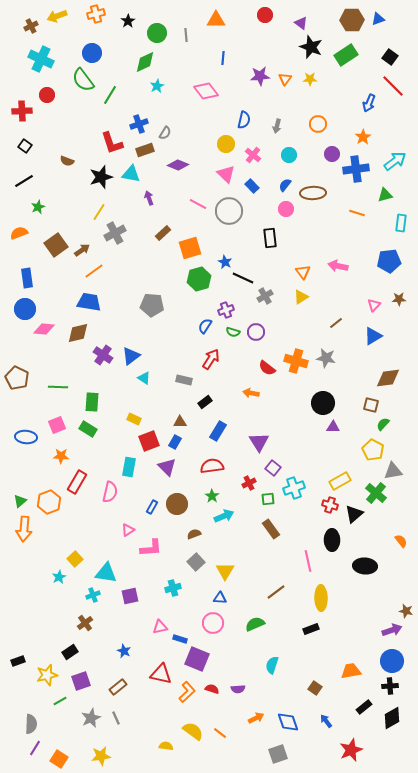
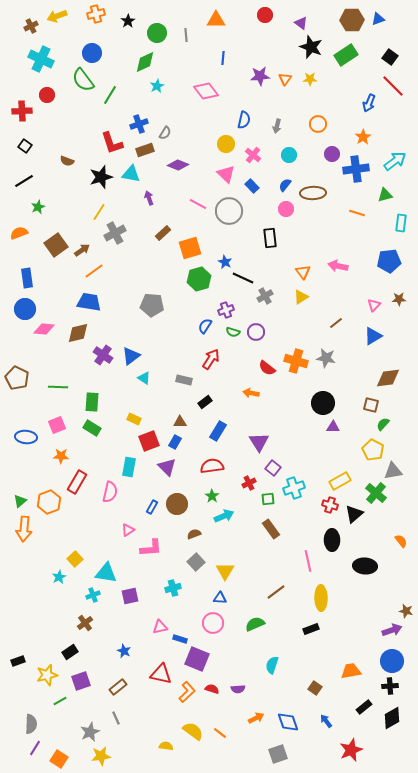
green rectangle at (88, 429): moved 4 px right, 1 px up
gray star at (91, 718): moved 1 px left, 14 px down
